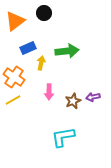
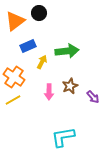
black circle: moved 5 px left
blue rectangle: moved 2 px up
yellow arrow: moved 1 px right, 1 px up; rotated 16 degrees clockwise
purple arrow: rotated 120 degrees counterclockwise
brown star: moved 3 px left, 15 px up
